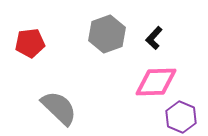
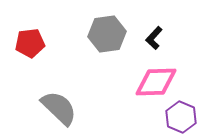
gray hexagon: rotated 12 degrees clockwise
